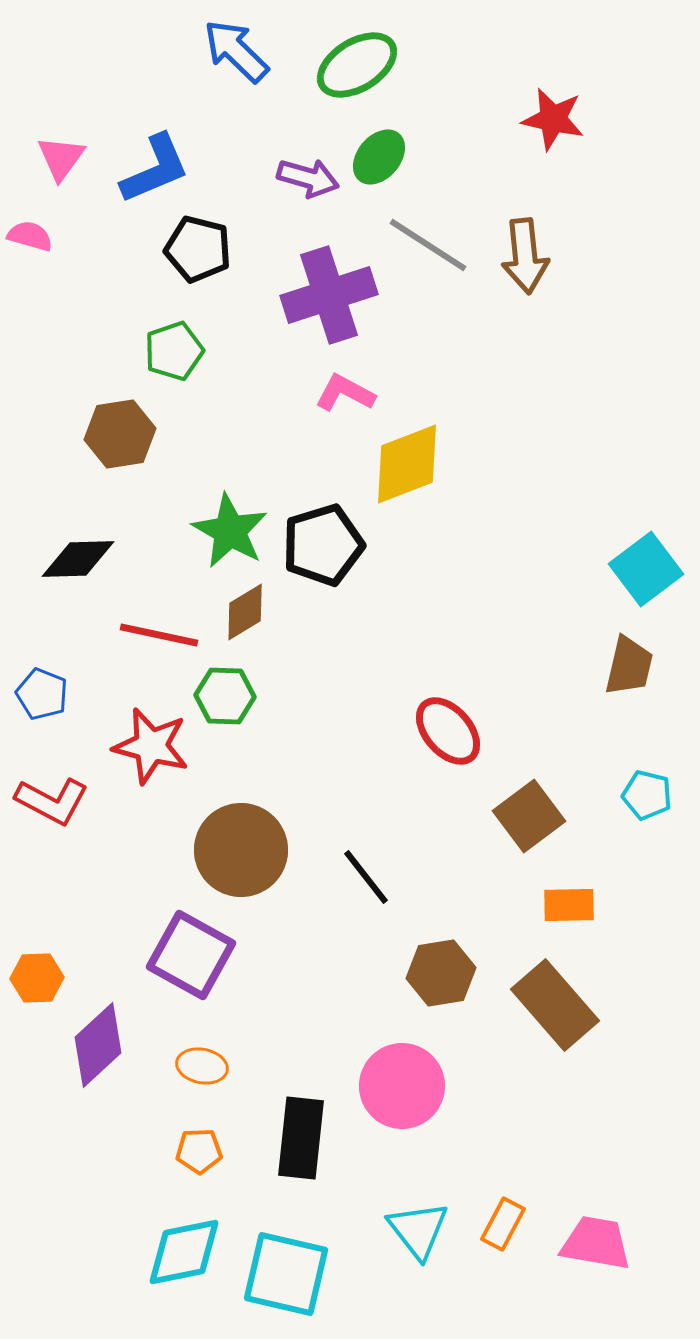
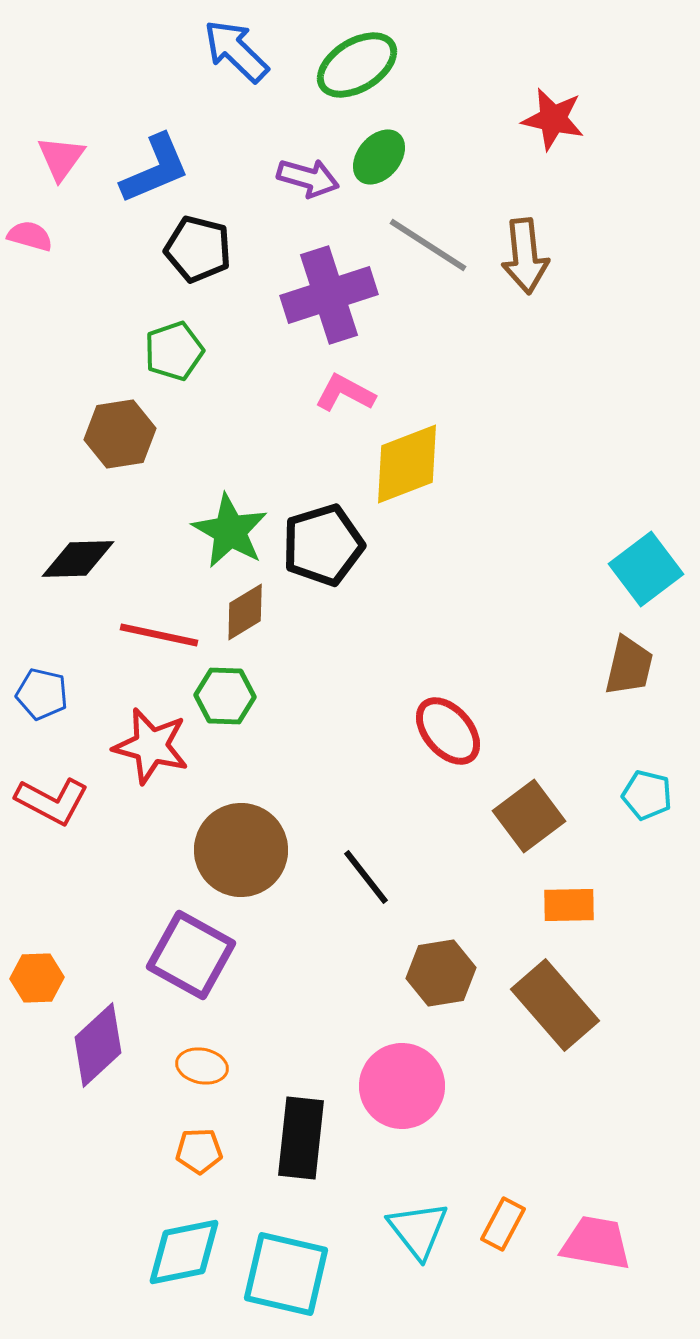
blue pentagon at (42, 694): rotated 9 degrees counterclockwise
